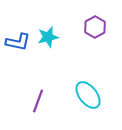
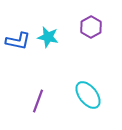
purple hexagon: moved 4 px left
cyan star: rotated 25 degrees clockwise
blue L-shape: moved 1 px up
